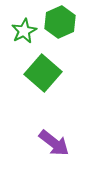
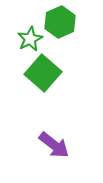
green star: moved 6 px right, 8 px down
purple arrow: moved 2 px down
